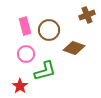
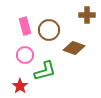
brown cross: rotated 21 degrees clockwise
pink circle: moved 1 px left, 1 px down
